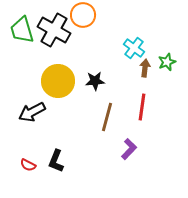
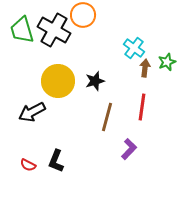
black star: rotated 12 degrees counterclockwise
